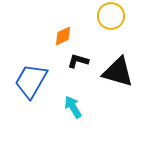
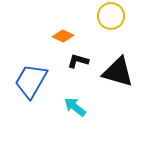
orange diamond: rotated 50 degrees clockwise
cyan arrow: moved 2 px right; rotated 20 degrees counterclockwise
